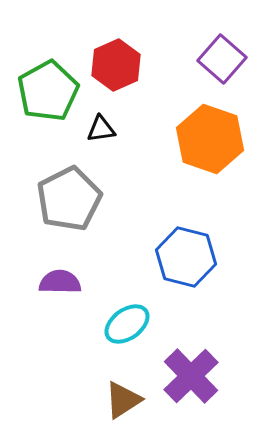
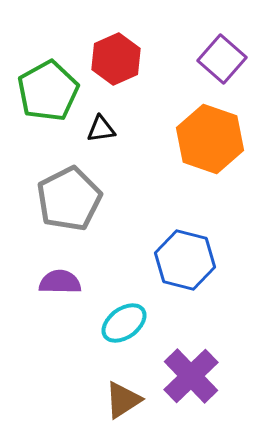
red hexagon: moved 6 px up
blue hexagon: moved 1 px left, 3 px down
cyan ellipse: moved 3 px left, 1 px up
